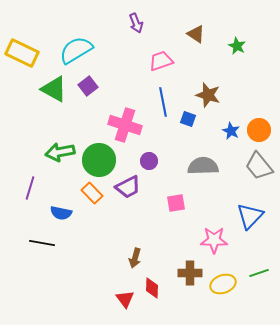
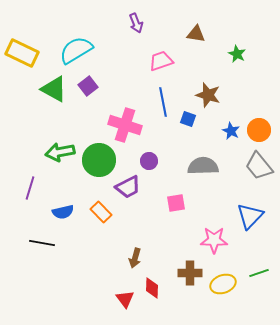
brown triangle: rotated 24 degrees counterclockwise
green star: moved 8 px down
orange rectangle: moved 9 px right, 19 px down
blue semicircle: moved 2 px right, 1 px up; rotated 25 degrees counterclockwise
